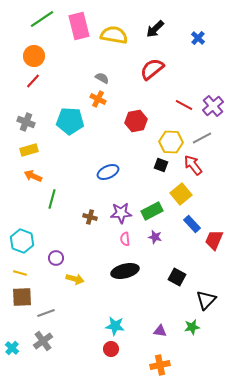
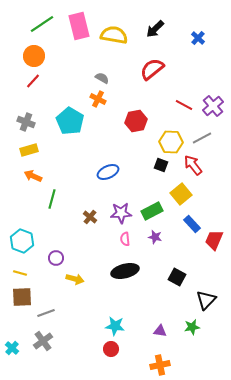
green line at (42, 19): moved 5 px down
cyan pentagon at (70, 121): rotated 28 degrees clockwise
brown cross at (90, 217): rotated 24 degrees clockwise
